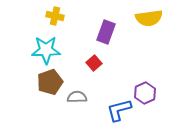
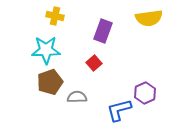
purple rectangle: moved 3 px left, 1 px up
